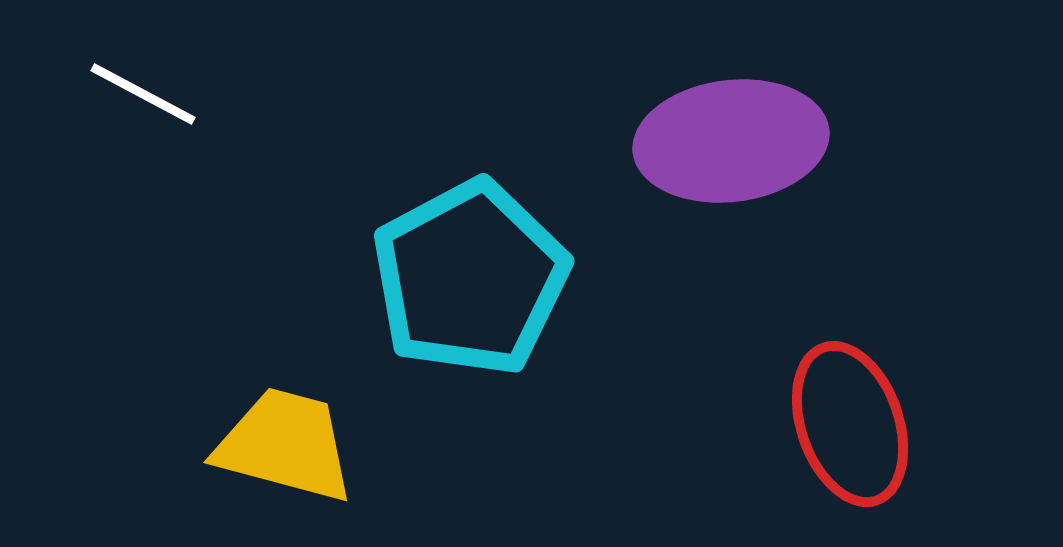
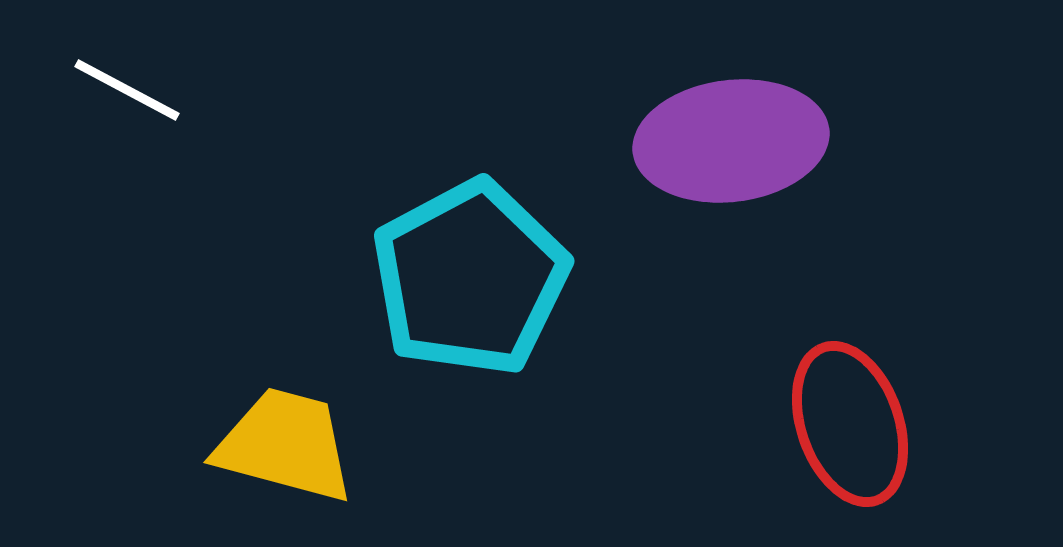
white line: moved 16 px left, 4 px up
